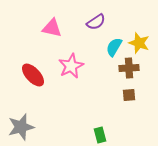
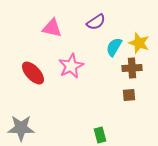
brown cross: moved 3 px right
red ellipse: moved 2 px up
gray star: moved 1 px down; rotated 16 degrees clockwise
